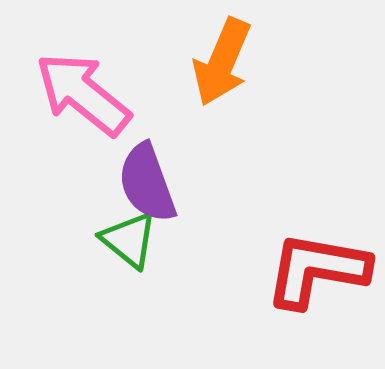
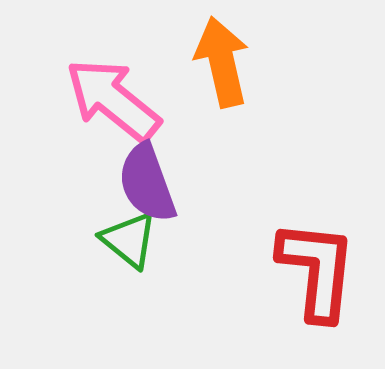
orange arrow: rotated 144 degrees clockwise
pink arrow: moved 30 px right, 6 px down
red L-shape: rotated 86 degrees clockwise
